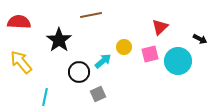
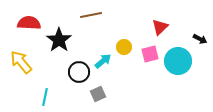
red semicircle: moved 10 px right, 1 px down
